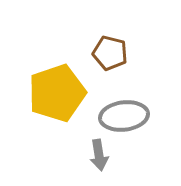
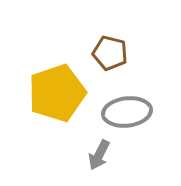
gray ellipse: moved 3 px right, 4 px up
gray arrow: rotated 36 degrees clockwise
